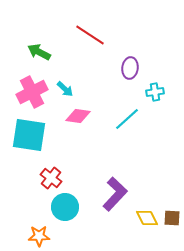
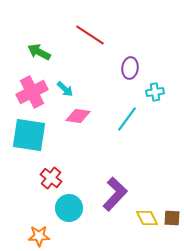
cyan line: rotated 12 degrees counterclockwise
cyan circle: moved 4 px right, 1 px down
